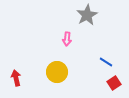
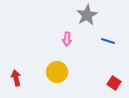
blue line: moved 2 px right, 21 px up; rotated 16 degrees counterclockwise
red square: rotated 24 degrees counterclockwise
